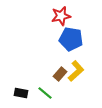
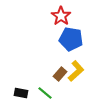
red star: rotated 24 degrees counterclockwise
